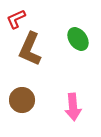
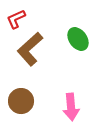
brown L-shape: rotated 24 degrees clockwise
brown circle: moved 1 px left, 1 px down
pink arrow: moved 2 px left
